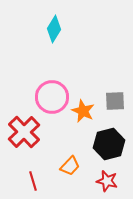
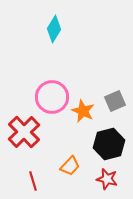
gray square: rotated 20 degrees counterclockwise
red star: moved 2 px up
